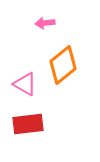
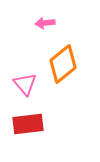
orange diamond: moved 1 px up
pink triangle: rotated 20 degrees clockwise
